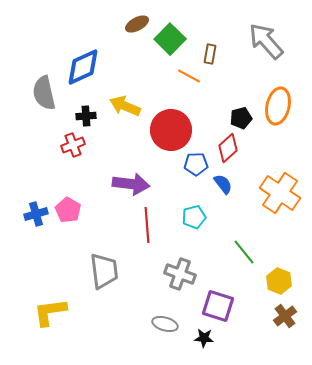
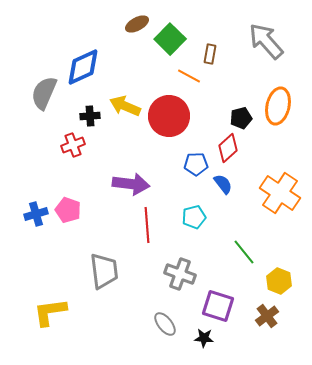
gray semicircle: rotated 36 degrees clockwise
black cross: moved 4 px right
red circle: moved 2 px left, 14 px up
pink pentagon: rotated 10 degrees counterclockwise
brown cross: moved 18 px left
gray ellipse: rotated 35 degrees clockwise
